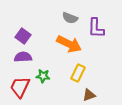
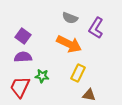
purple L-shape: rotated 30 degrees clockwise
green star: moved 1 px left
brown triangle: rotated 32 degrees clockwise
